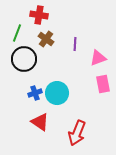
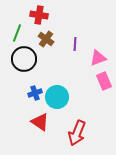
pink rectangle: moved 1 px right, 3 px up; rotated 12 degrees counterclockwise
cyan circle: moved 4 px down
